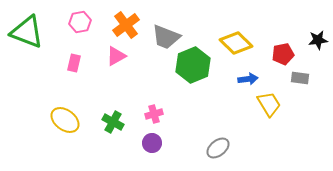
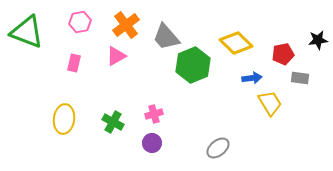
gray trapezoid: rotated 28 degrees clockwise
blue arrow: moved 4 px right, 1 px up
yellow trapezoid: moved 1 px right, 1 px up
yellow ellipse: moved 1 px left, 1 px up; rotated 60 degrees clockwise
